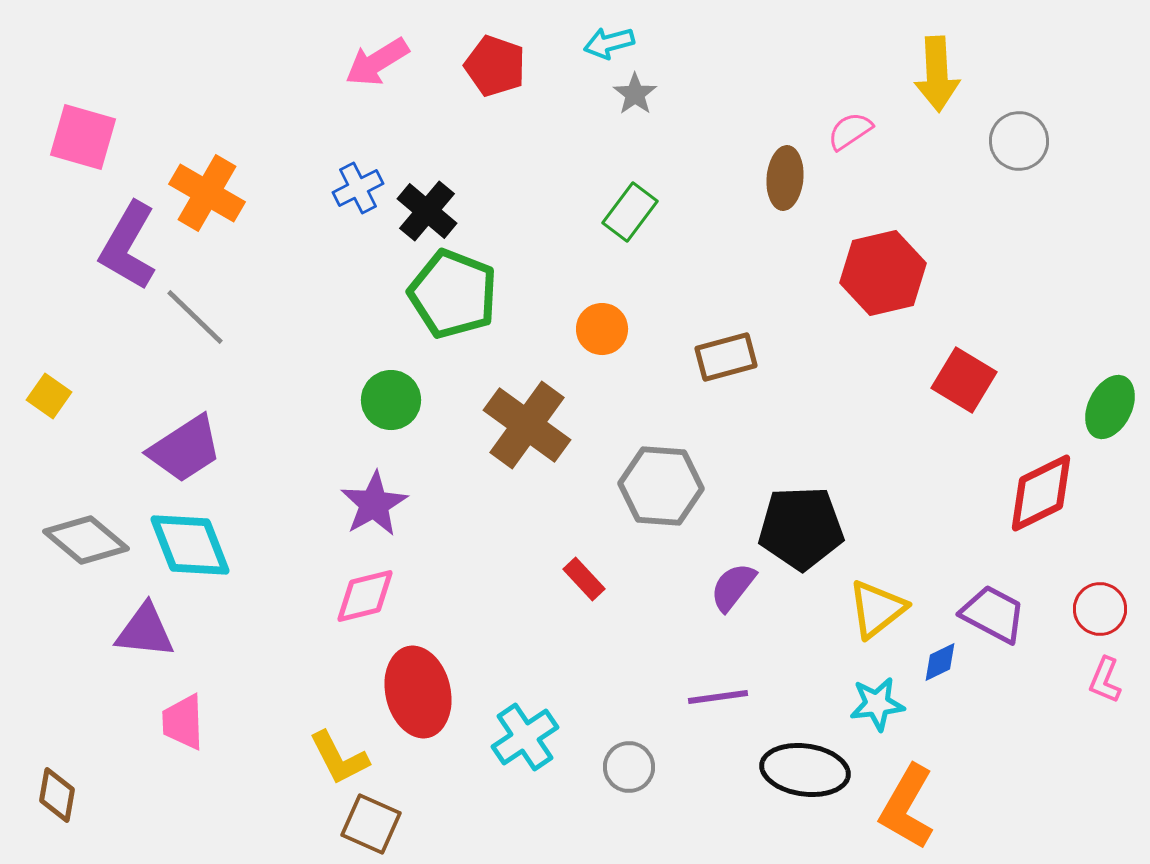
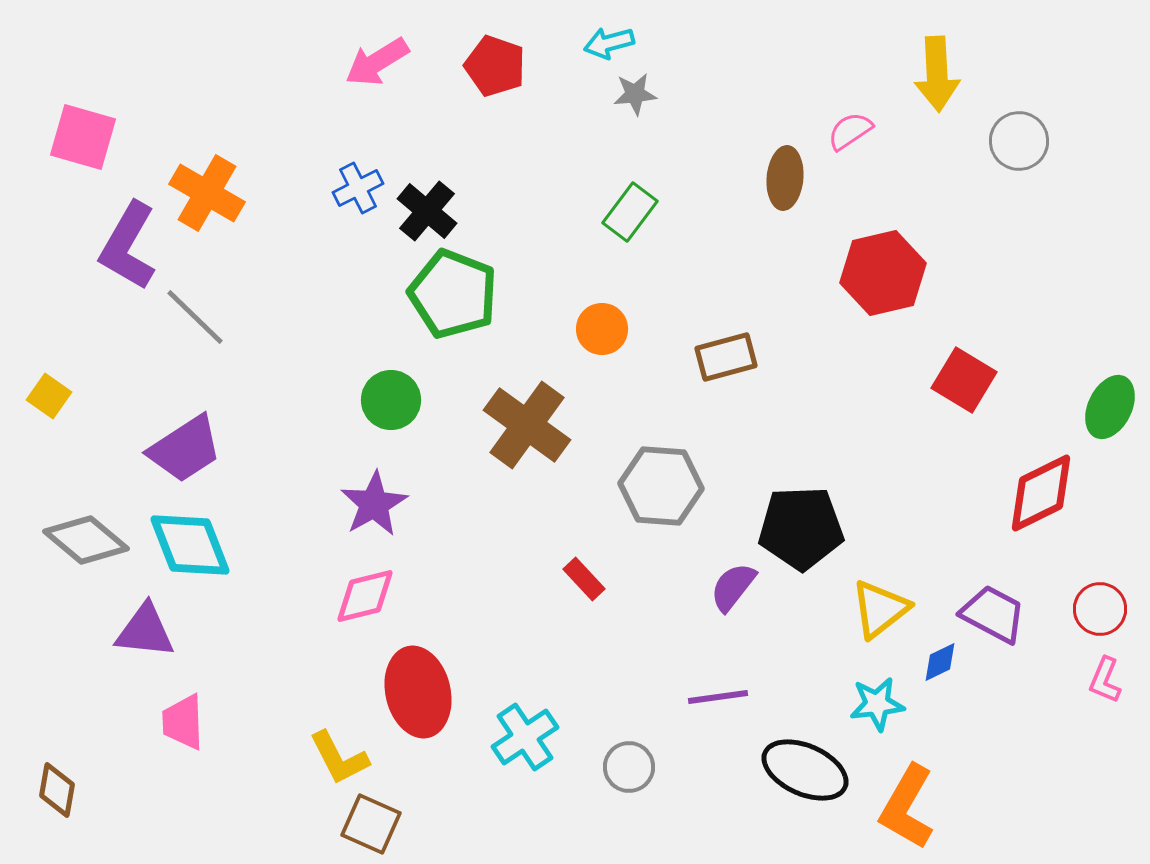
gray star at (635, 94): rotated 30 degrees clockwise
yellow triangle at (877, 609): moved 3 px right
black ellipse at (805, 770): rotated 16 degrees clockwise
brown diamond at (57, 795): moved 5 px up
